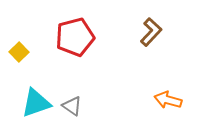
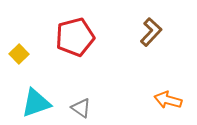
yellow square: moved 2 px down
gray triangle: moved 9 px right, 2 px down
